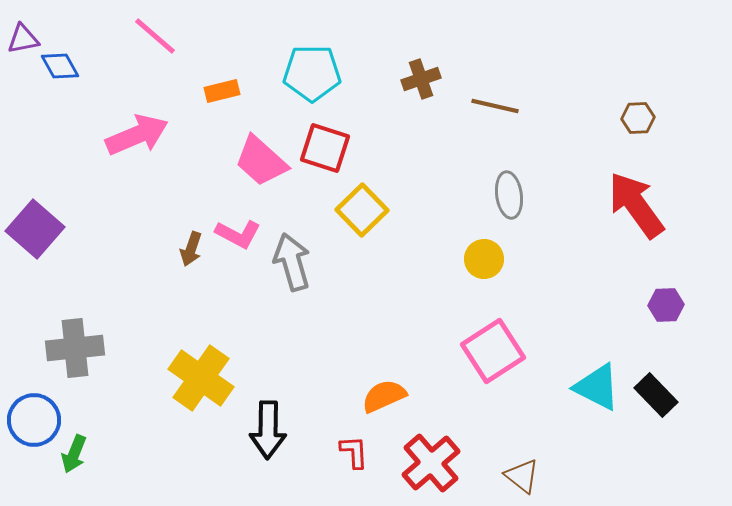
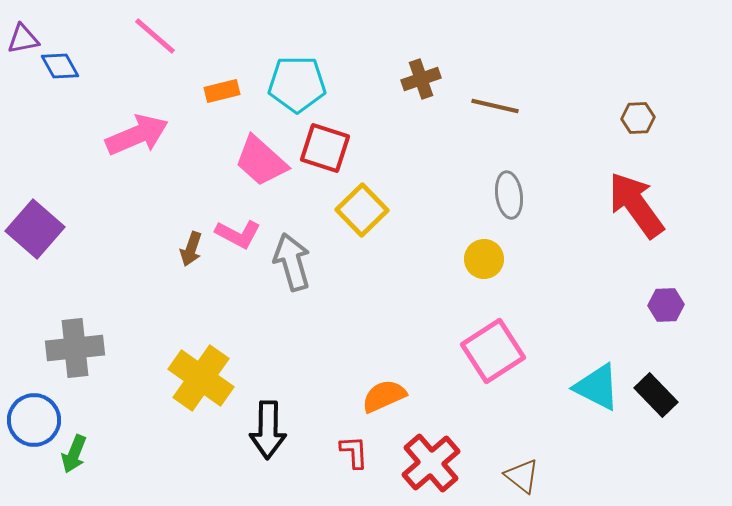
cyan pentagon: moved 15 px left, 11 px down
